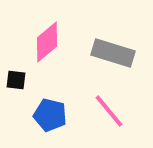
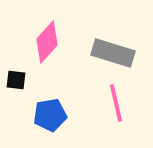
pink diamond: rotated 9 degrees counterclockwise
pink line: moved 7 px right, 8 px up; rotated 27 degrees clockwise
blue pentagon: rotated 24 degrees counterclockwise
